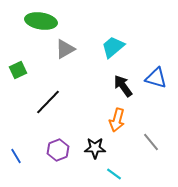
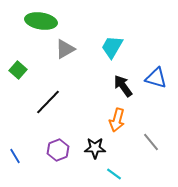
cyan trapezoid: moved 1 px left; rotated 20 degrees counterclockwise
green square: rotated 24 degrees counterclockwise
blue line: moved 1 px left
